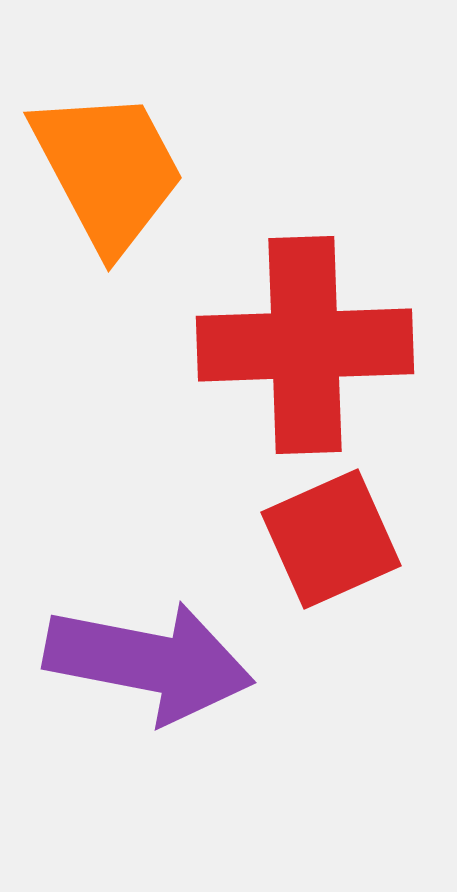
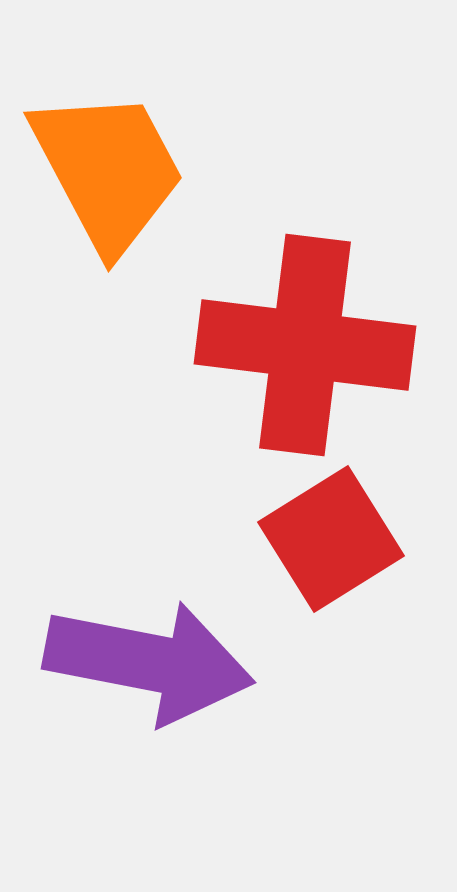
red cross: rotated 9 degrees clockwise
red square: rotated 8 degrees counterclockwise
